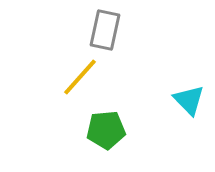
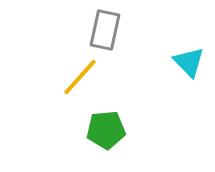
cyan triangle: moved 38 px up
